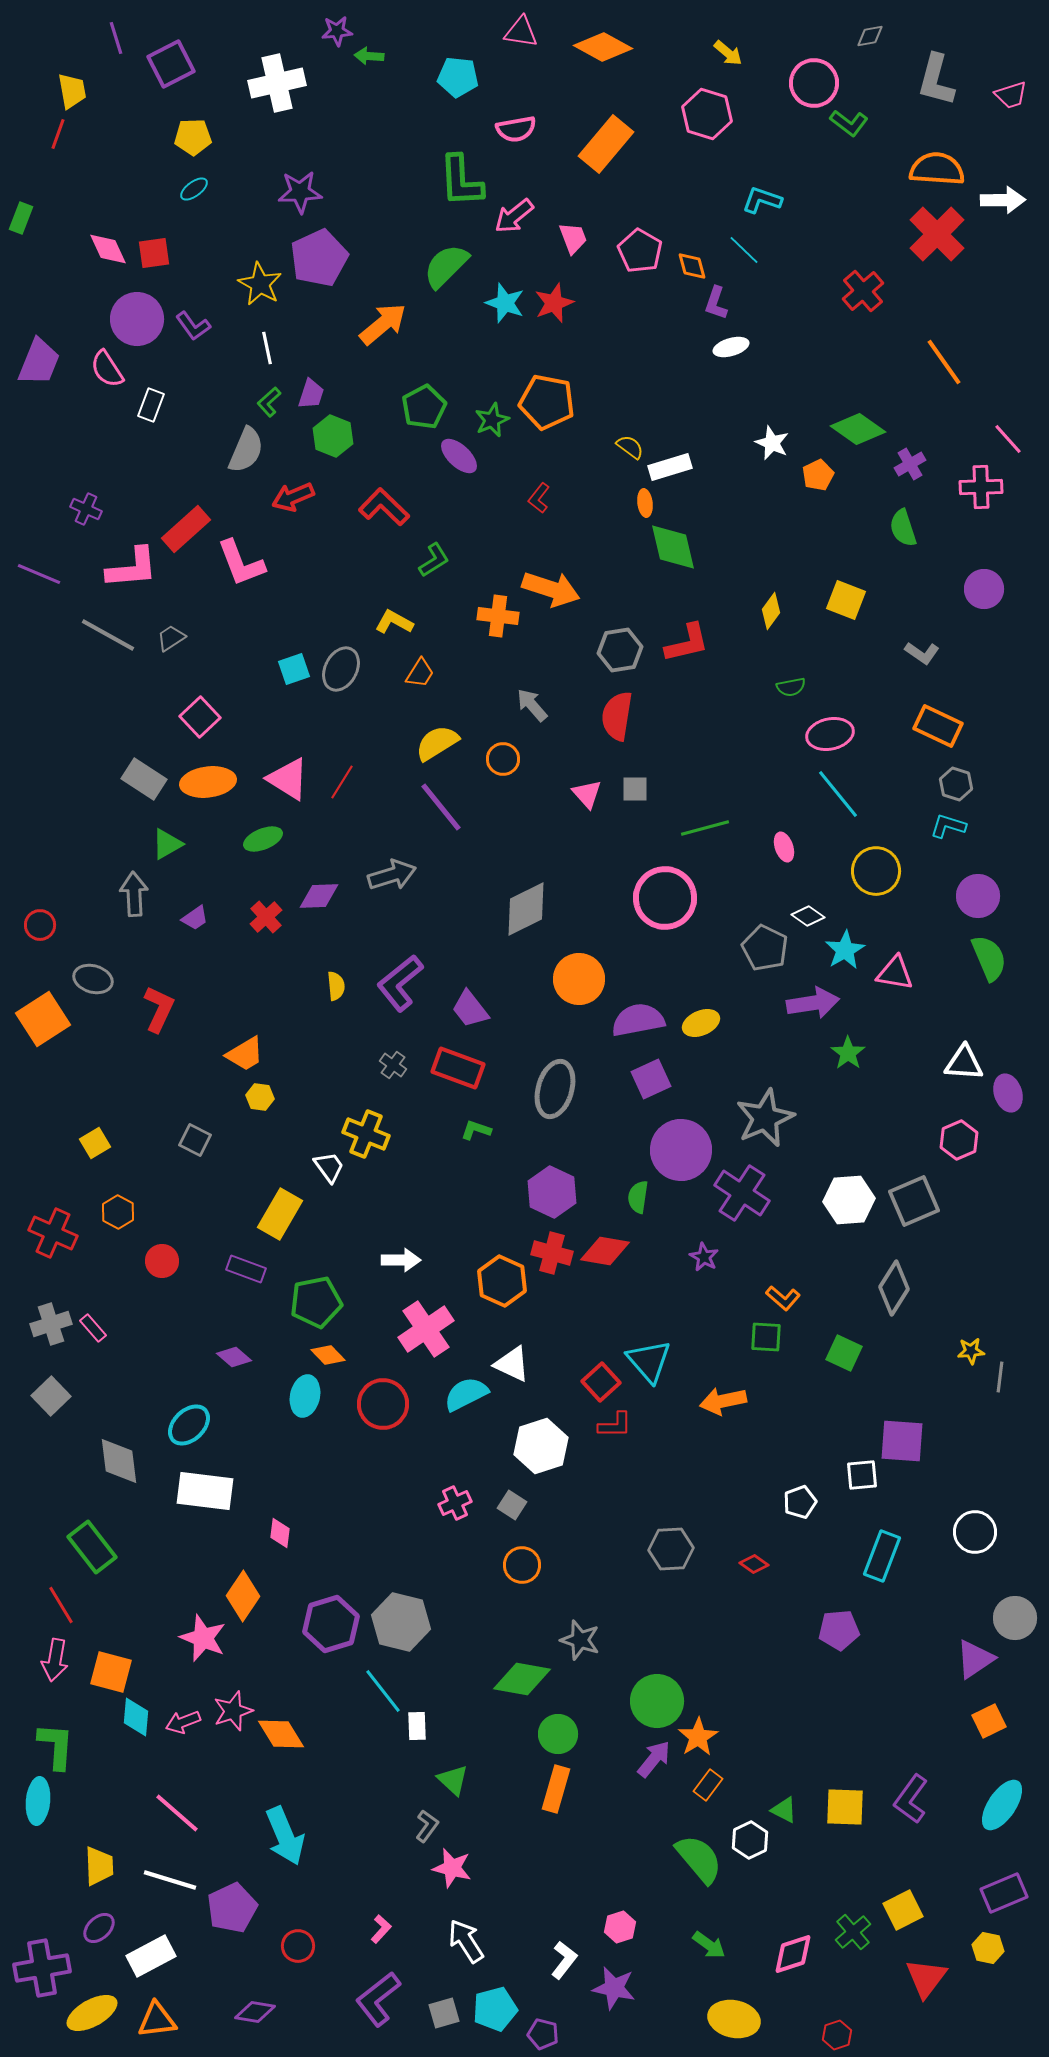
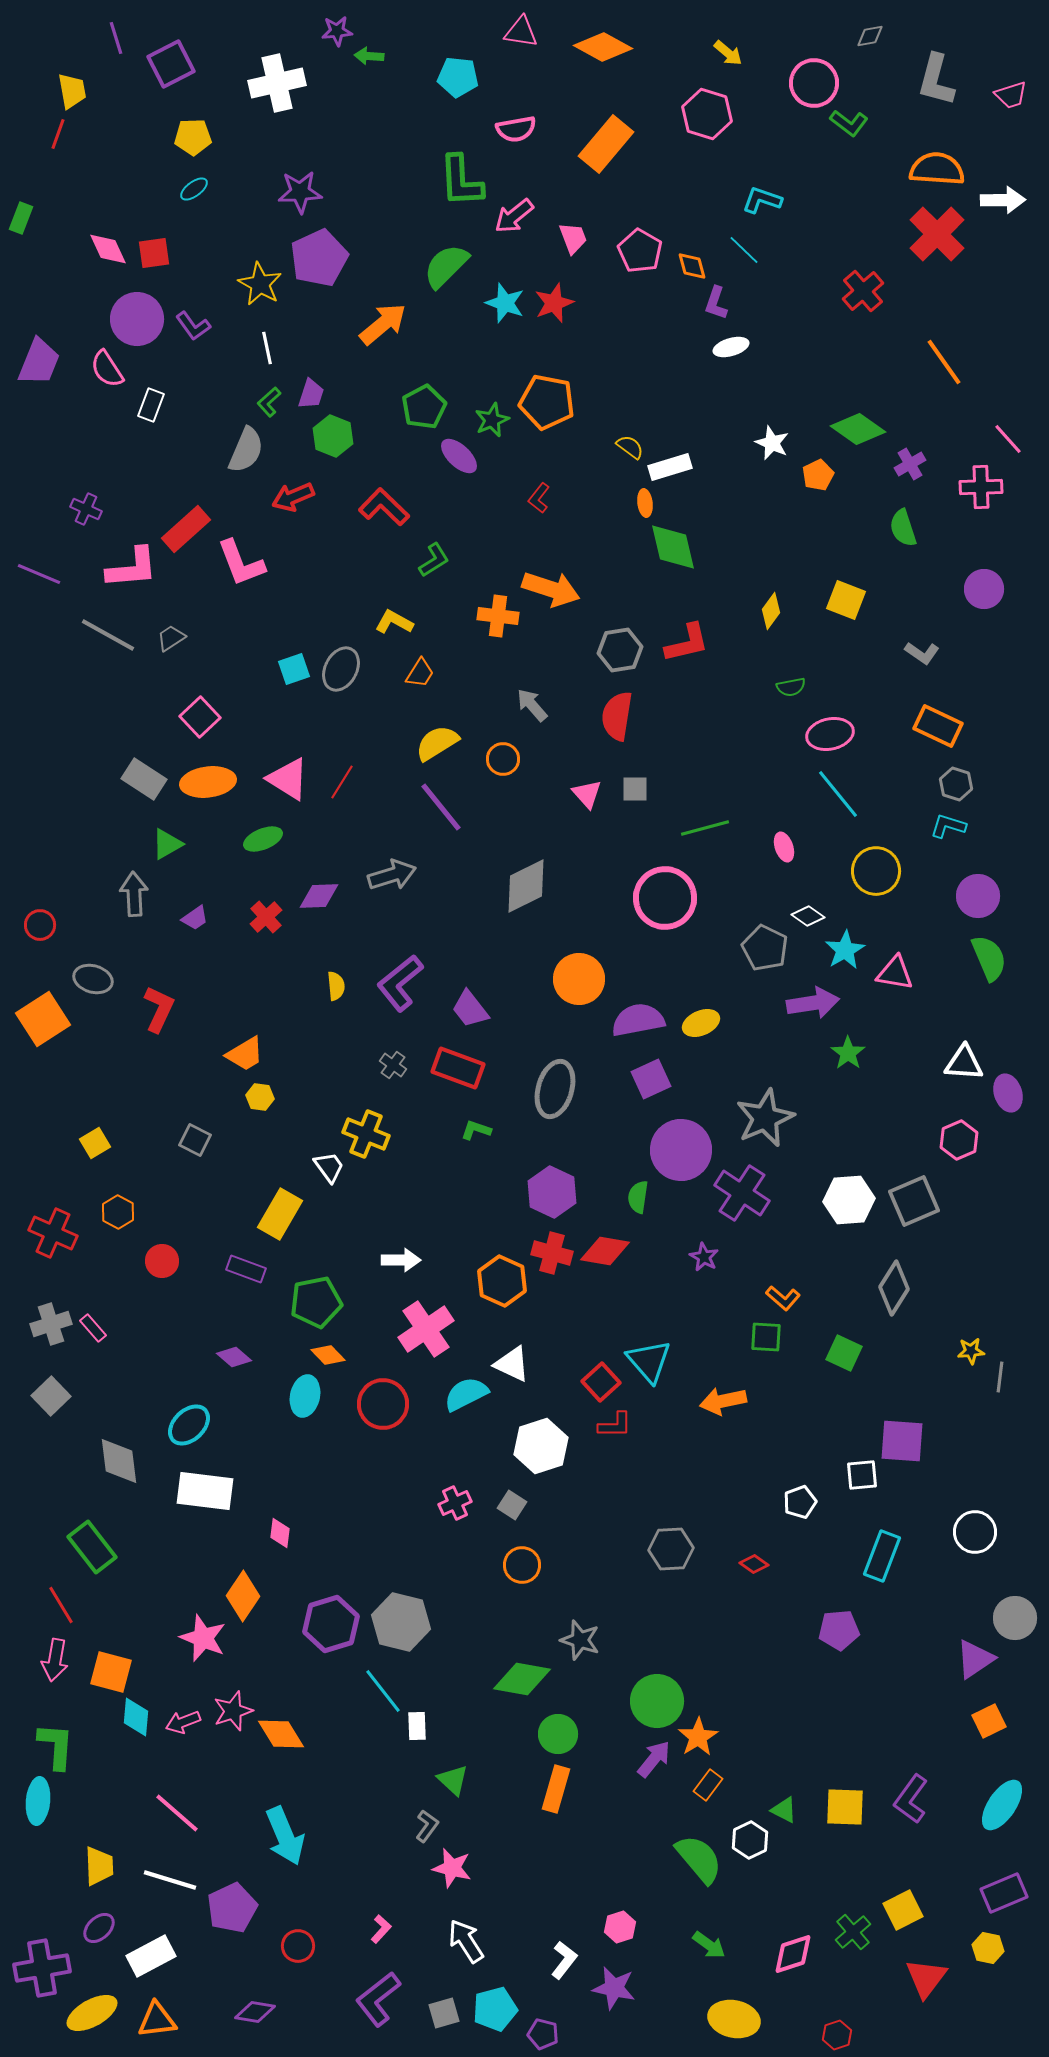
gray diamond at (526, 909): moved 23 px up
